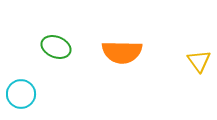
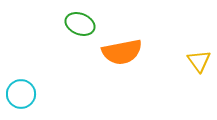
green ellipse: moved 24 px right, 23 px up
orange semicircle: rotated 12 degrees counterclockwise
